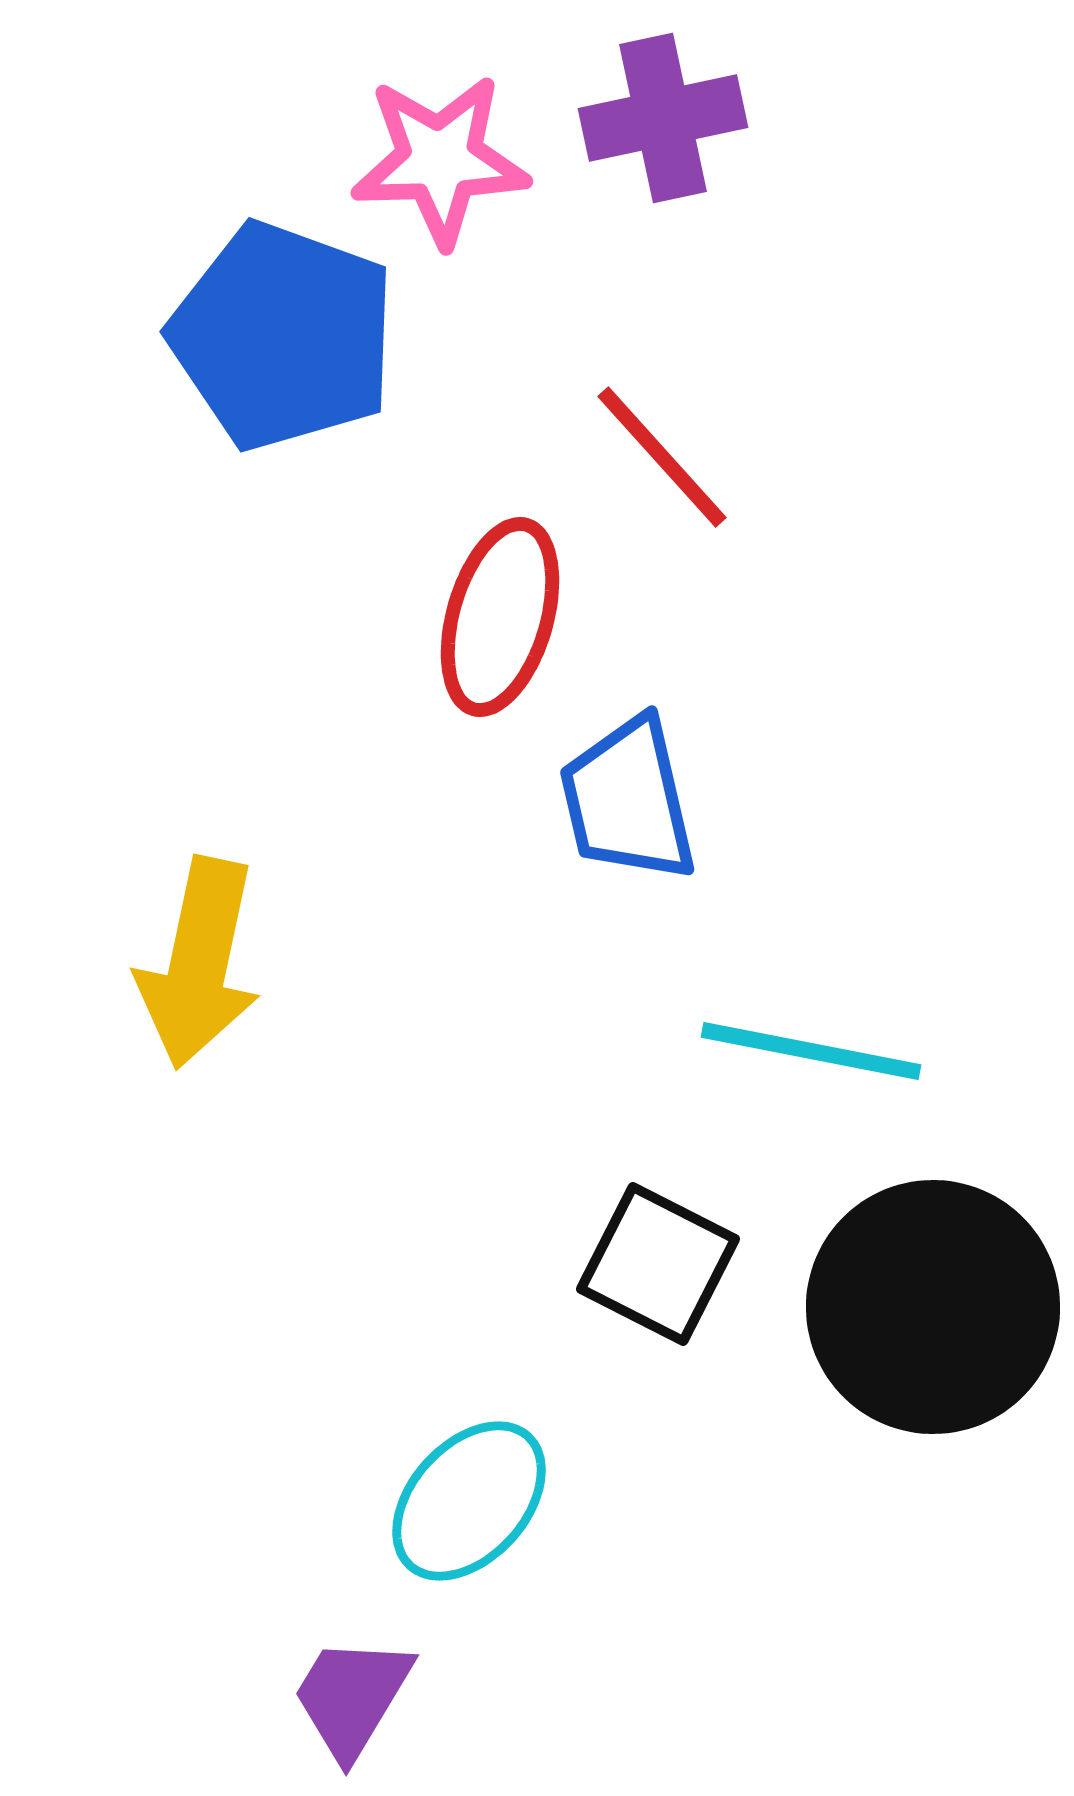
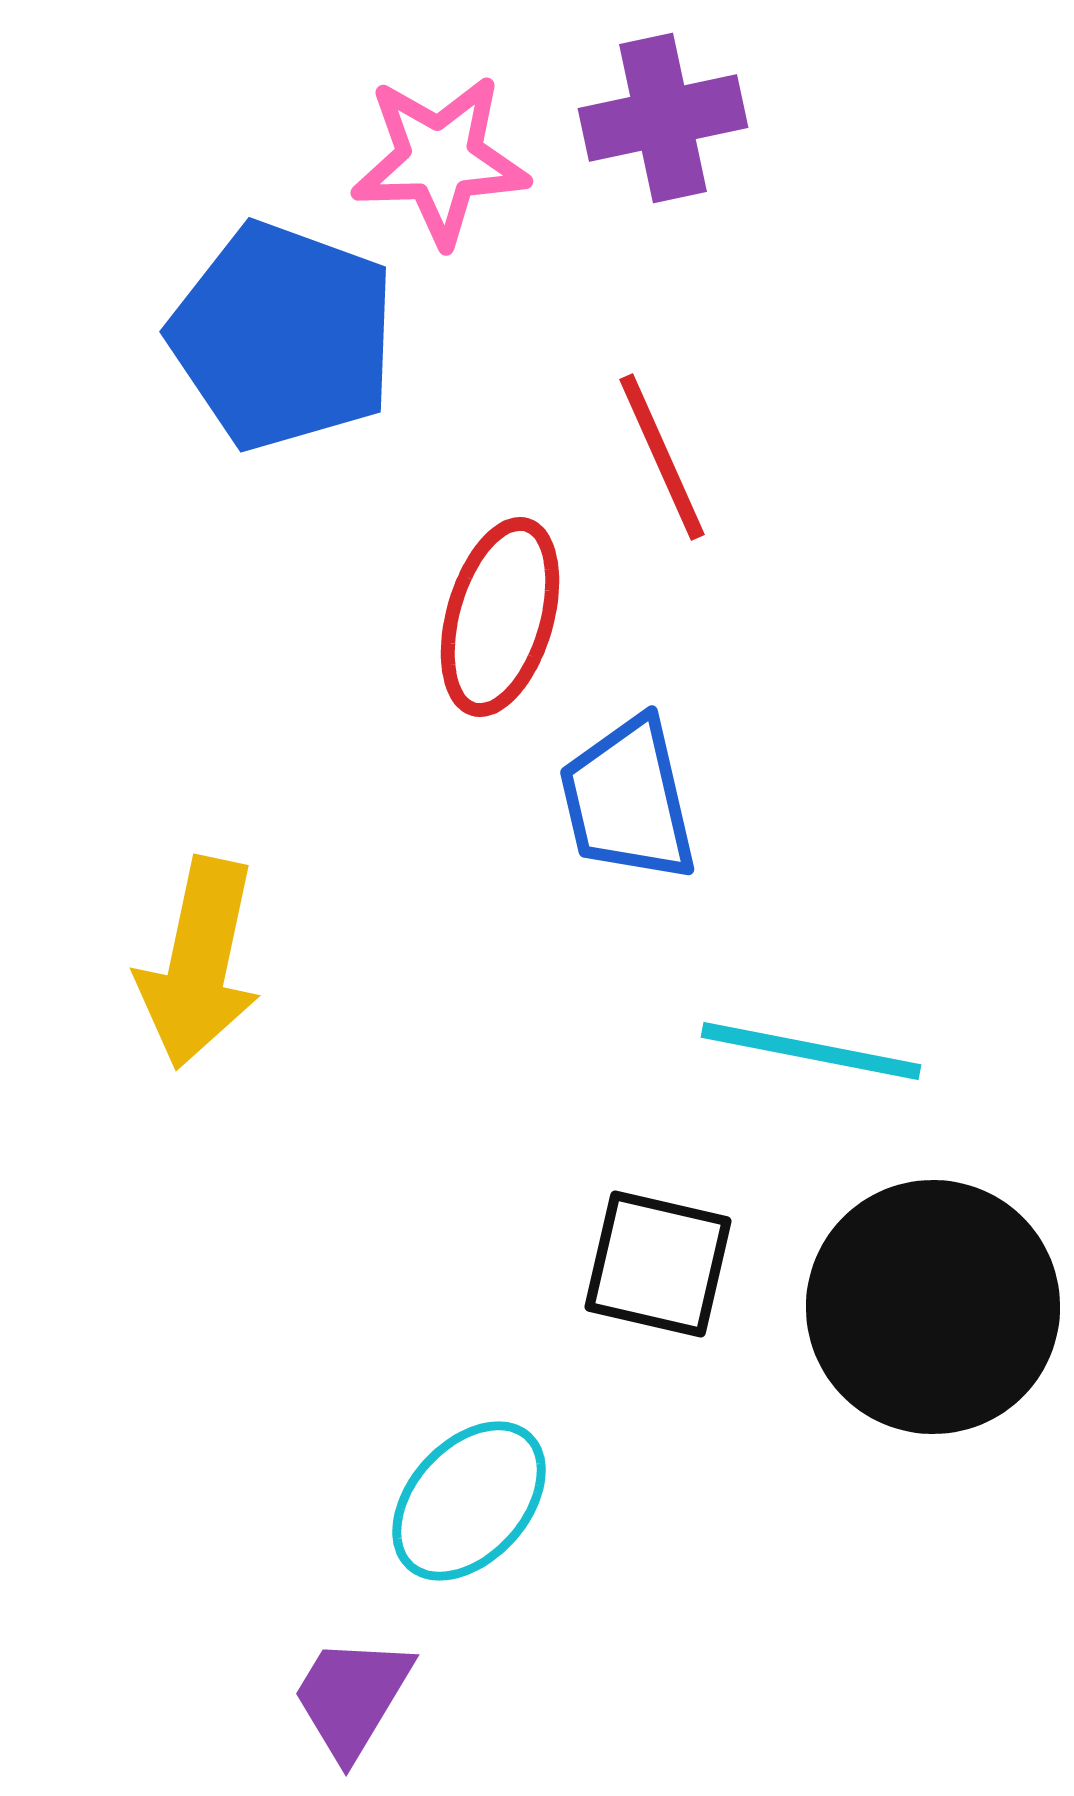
red line: rotated 18 degrees clockwise
black square: rotated 14 degrees counterclockwise
